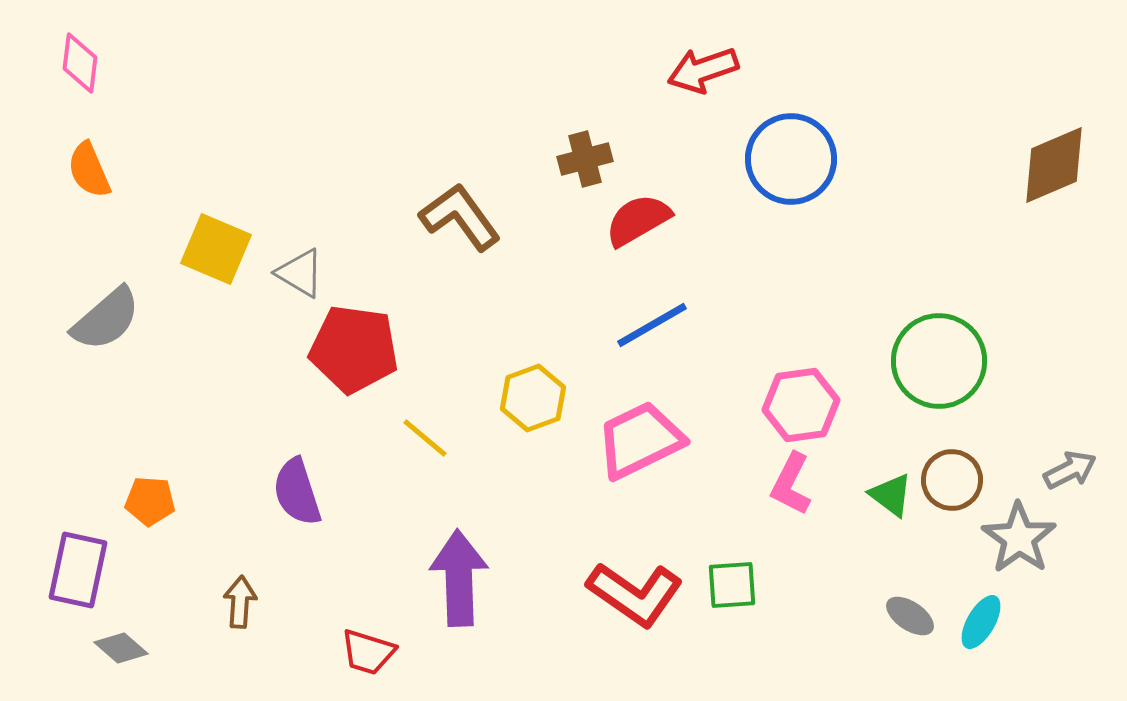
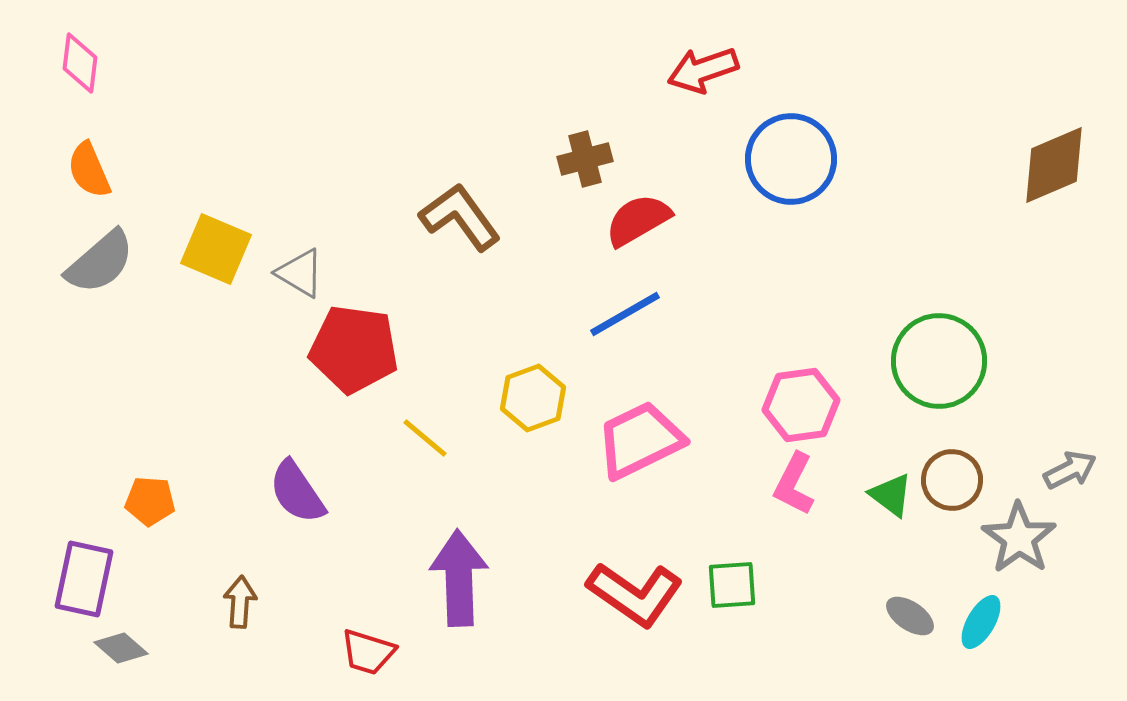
gray semicircle: moved 6 px left, 57 px up
blue line: moved 27 px left, 11 px up
pink L-shape: moved 3 px right
purple semicircle: rotated 16 degrees counterclockwise
purple rectangle: moved 6 px right, 9 px down
